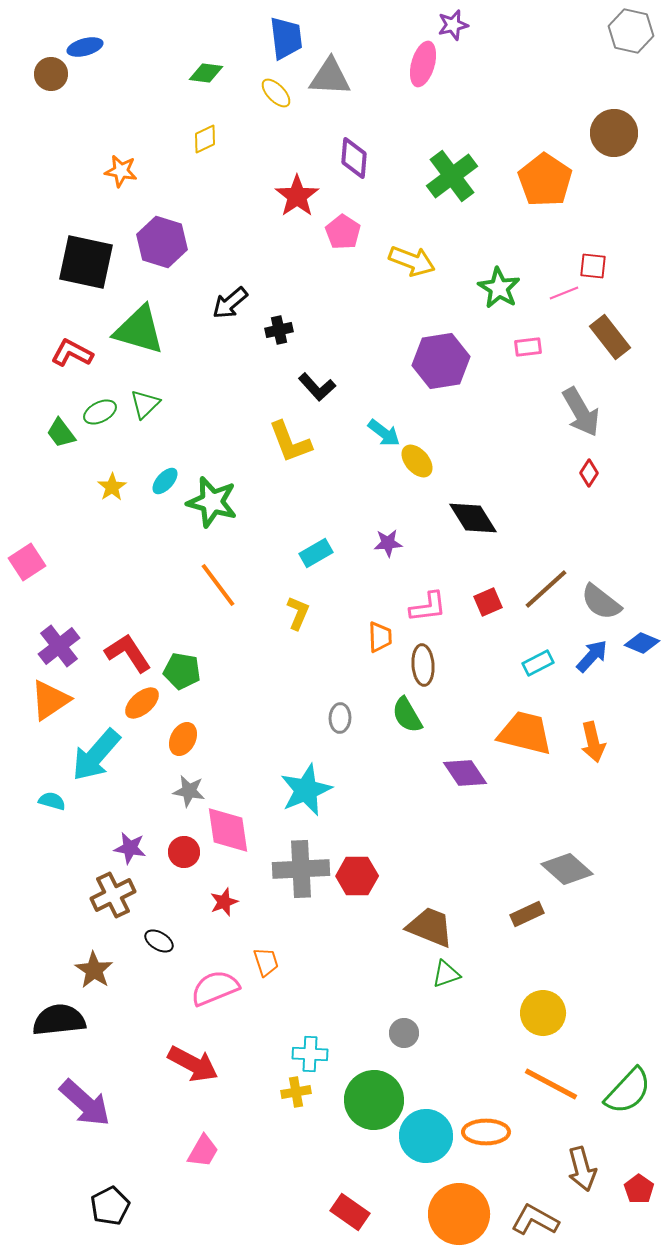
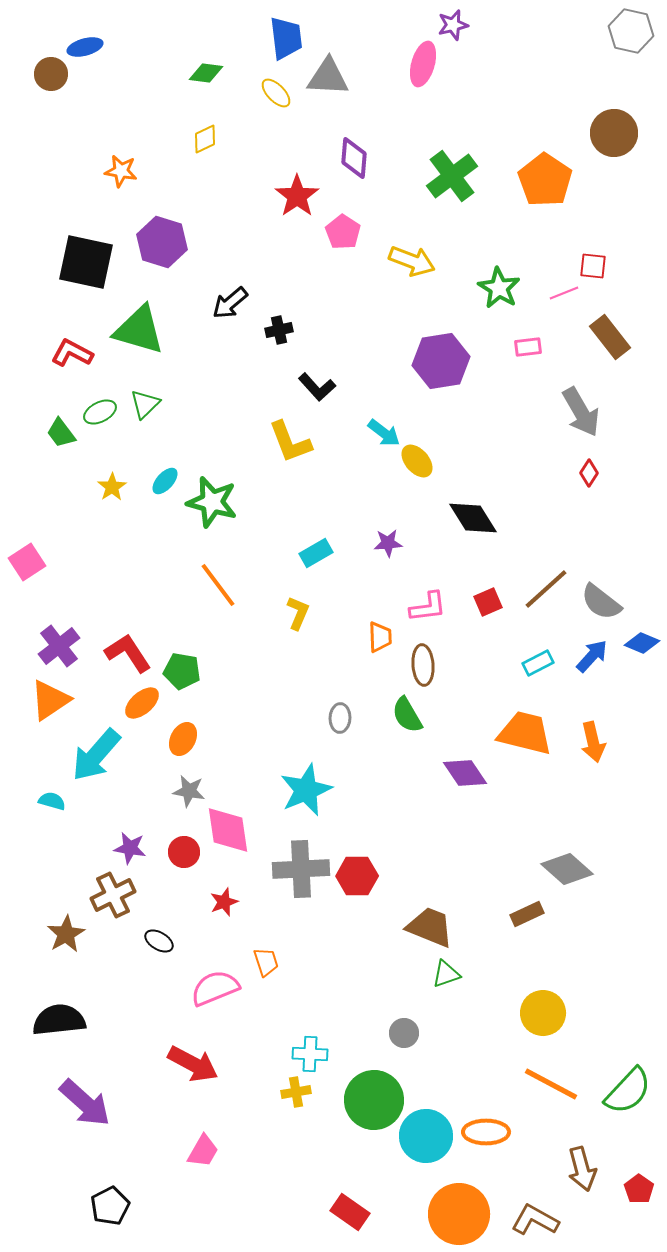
gray triangle at (330, 77): moved 2 px left
brown star at (94, 970): moved 28 px left, 36 px up; rotated 9 degrees clockwise
